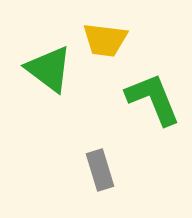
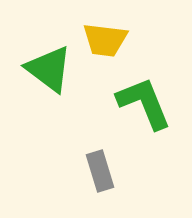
green L-shape: moved 9 px left, 4 px down
gray rectangle: moved 1 px down
